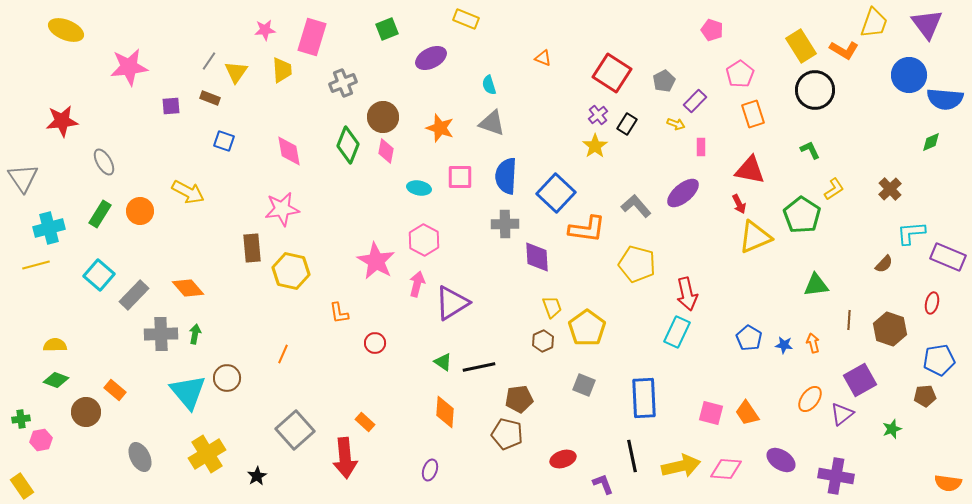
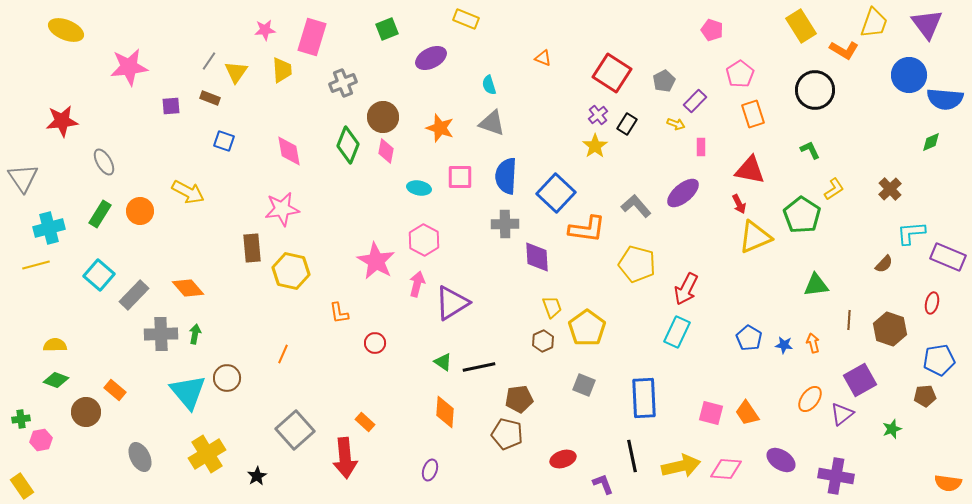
yellow rectangle at (801, 46): moved 20 px up
red arrow at (687, 294): moved 1 px left, 5 px up; rotated 40 degrees clockwise
